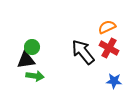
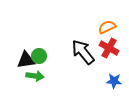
green circle: moved 7 px right, 9 px down
